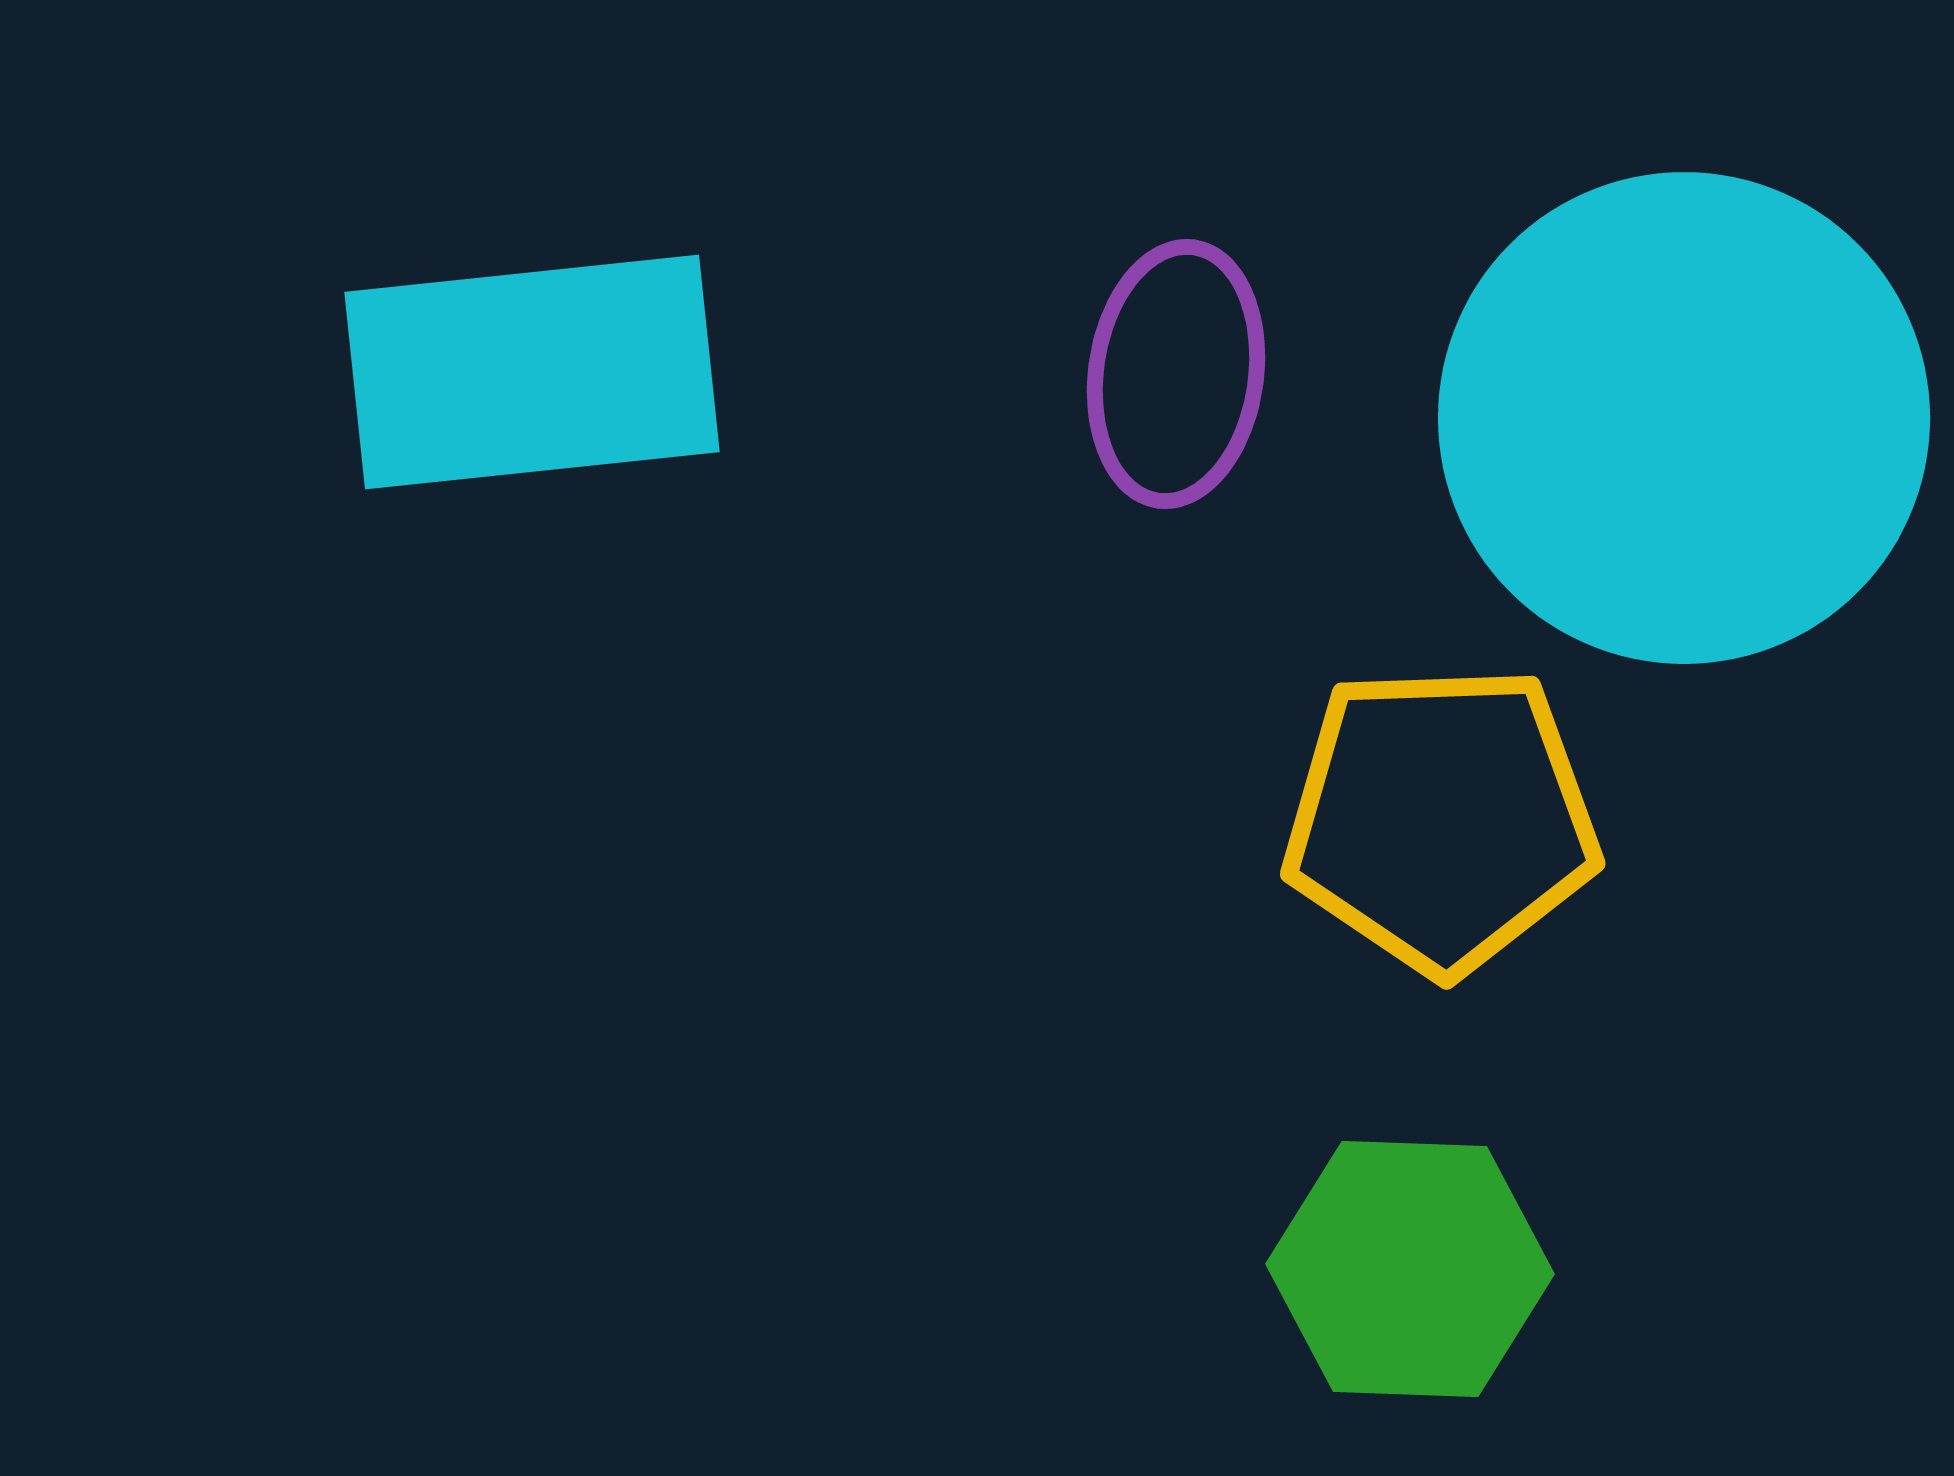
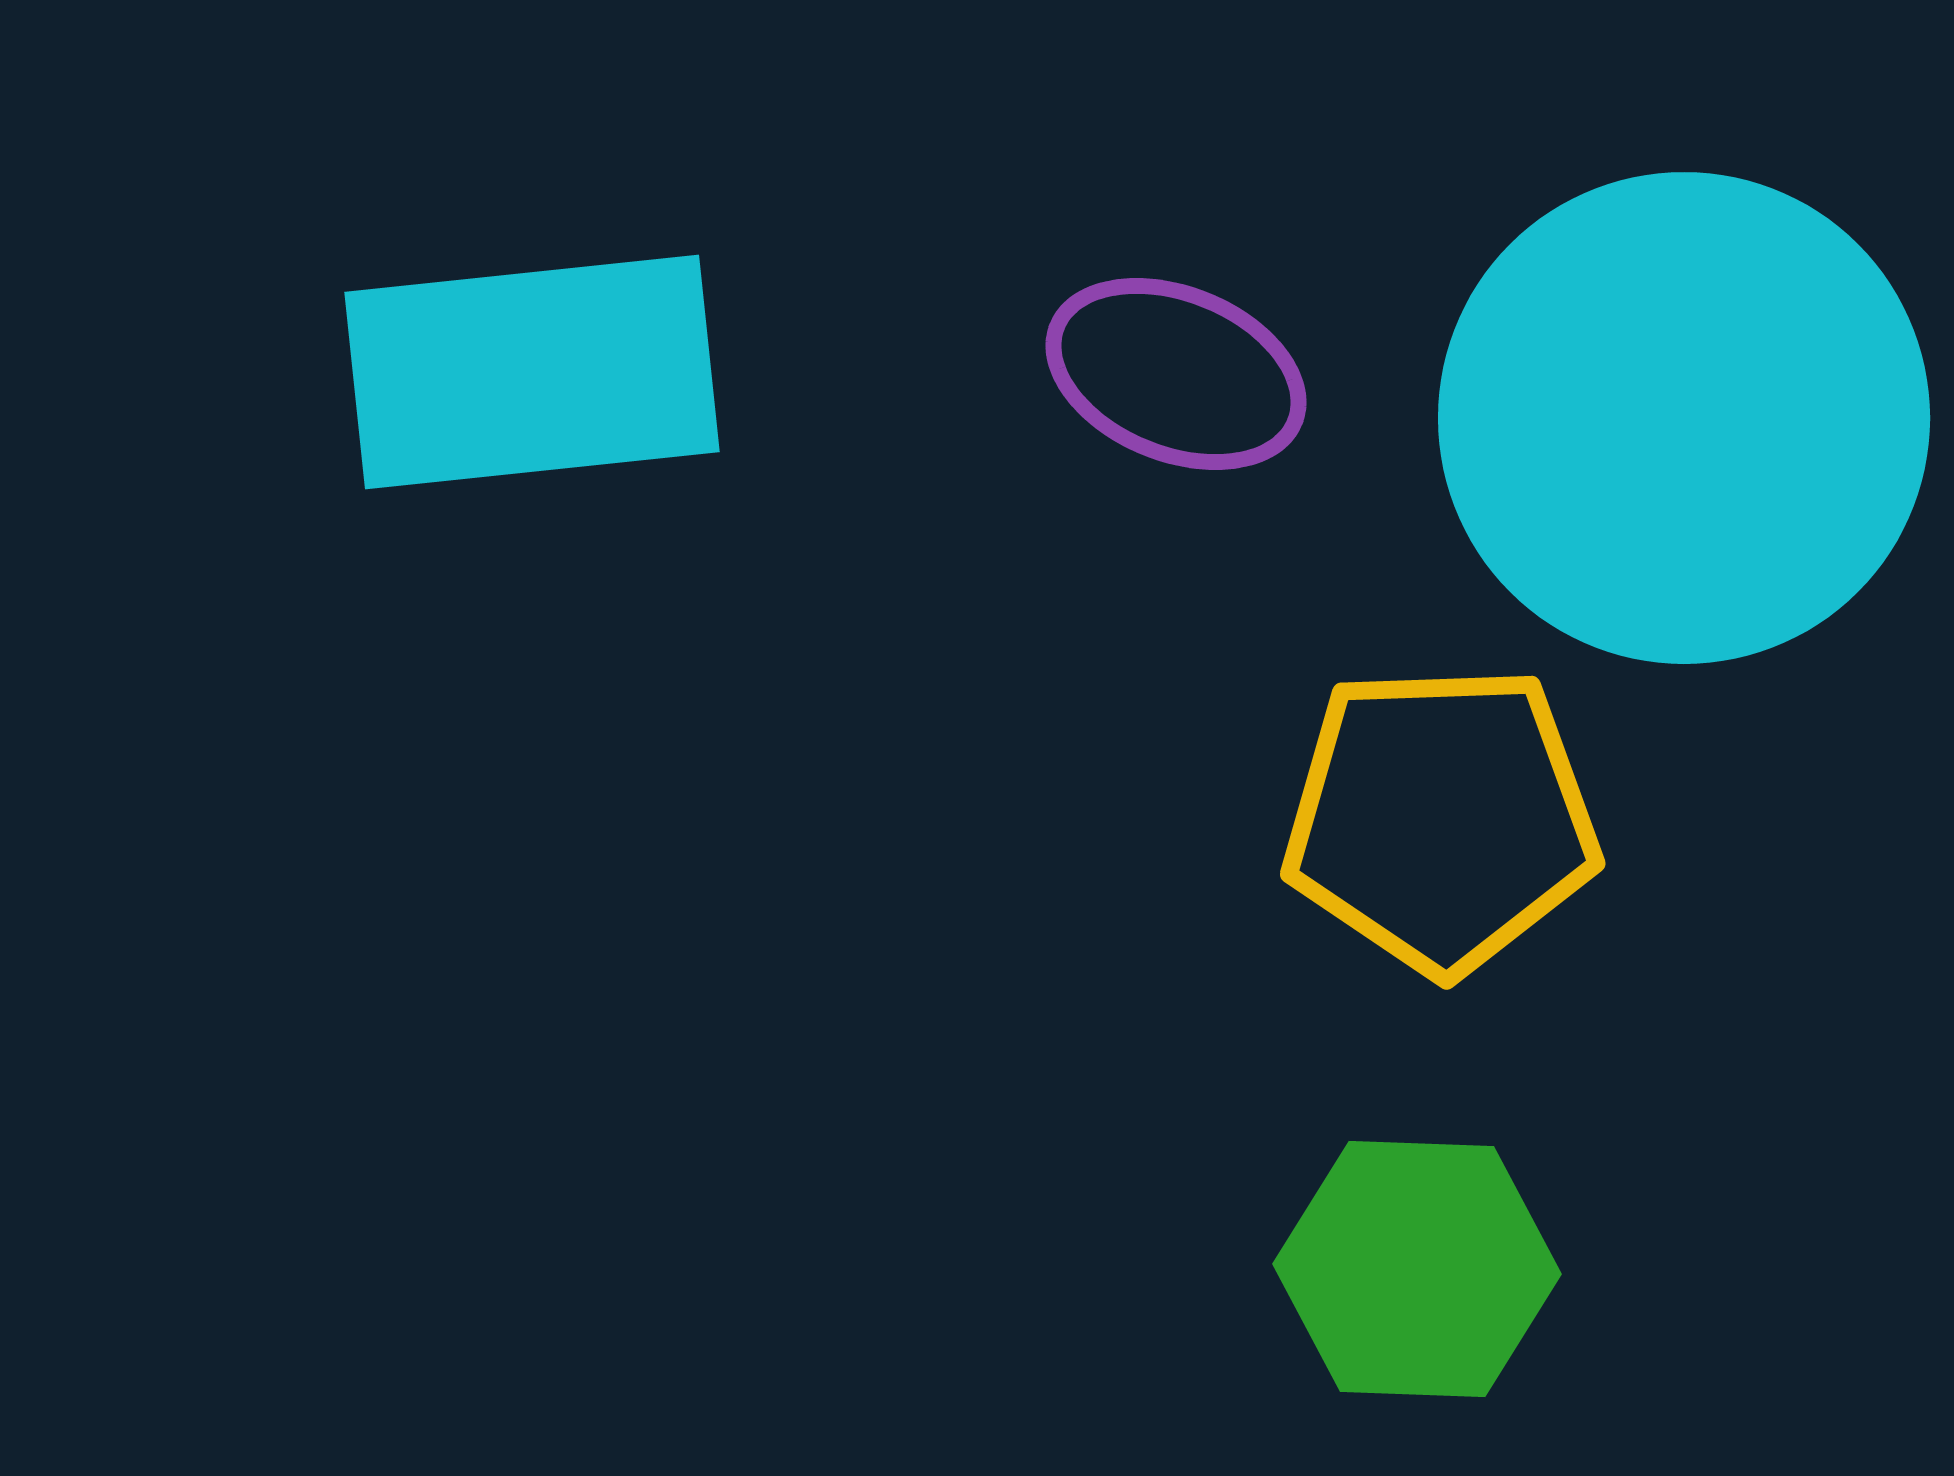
purple ellipse: rotated 76 degrees counterclockwise
green hexagon: moved 7 px right
